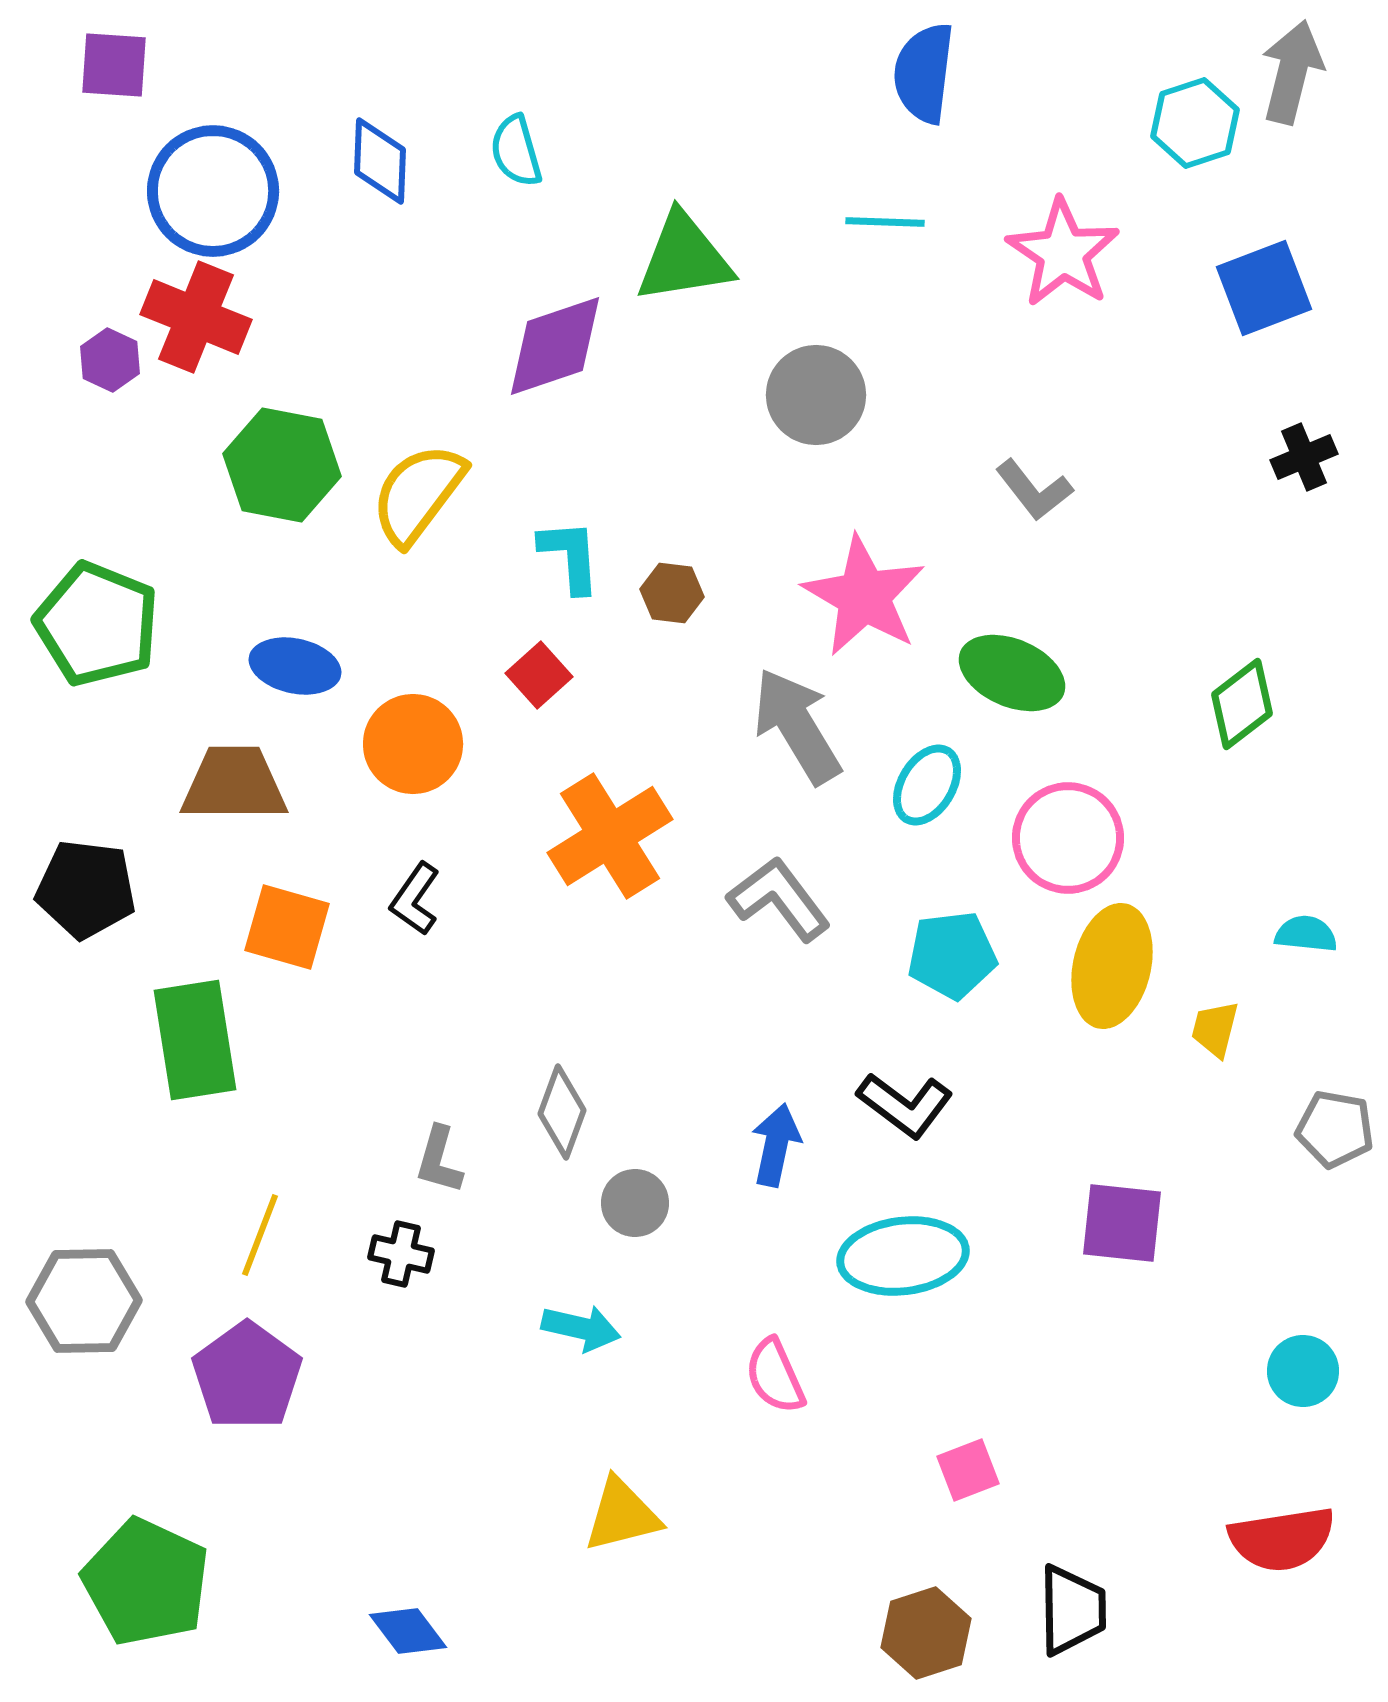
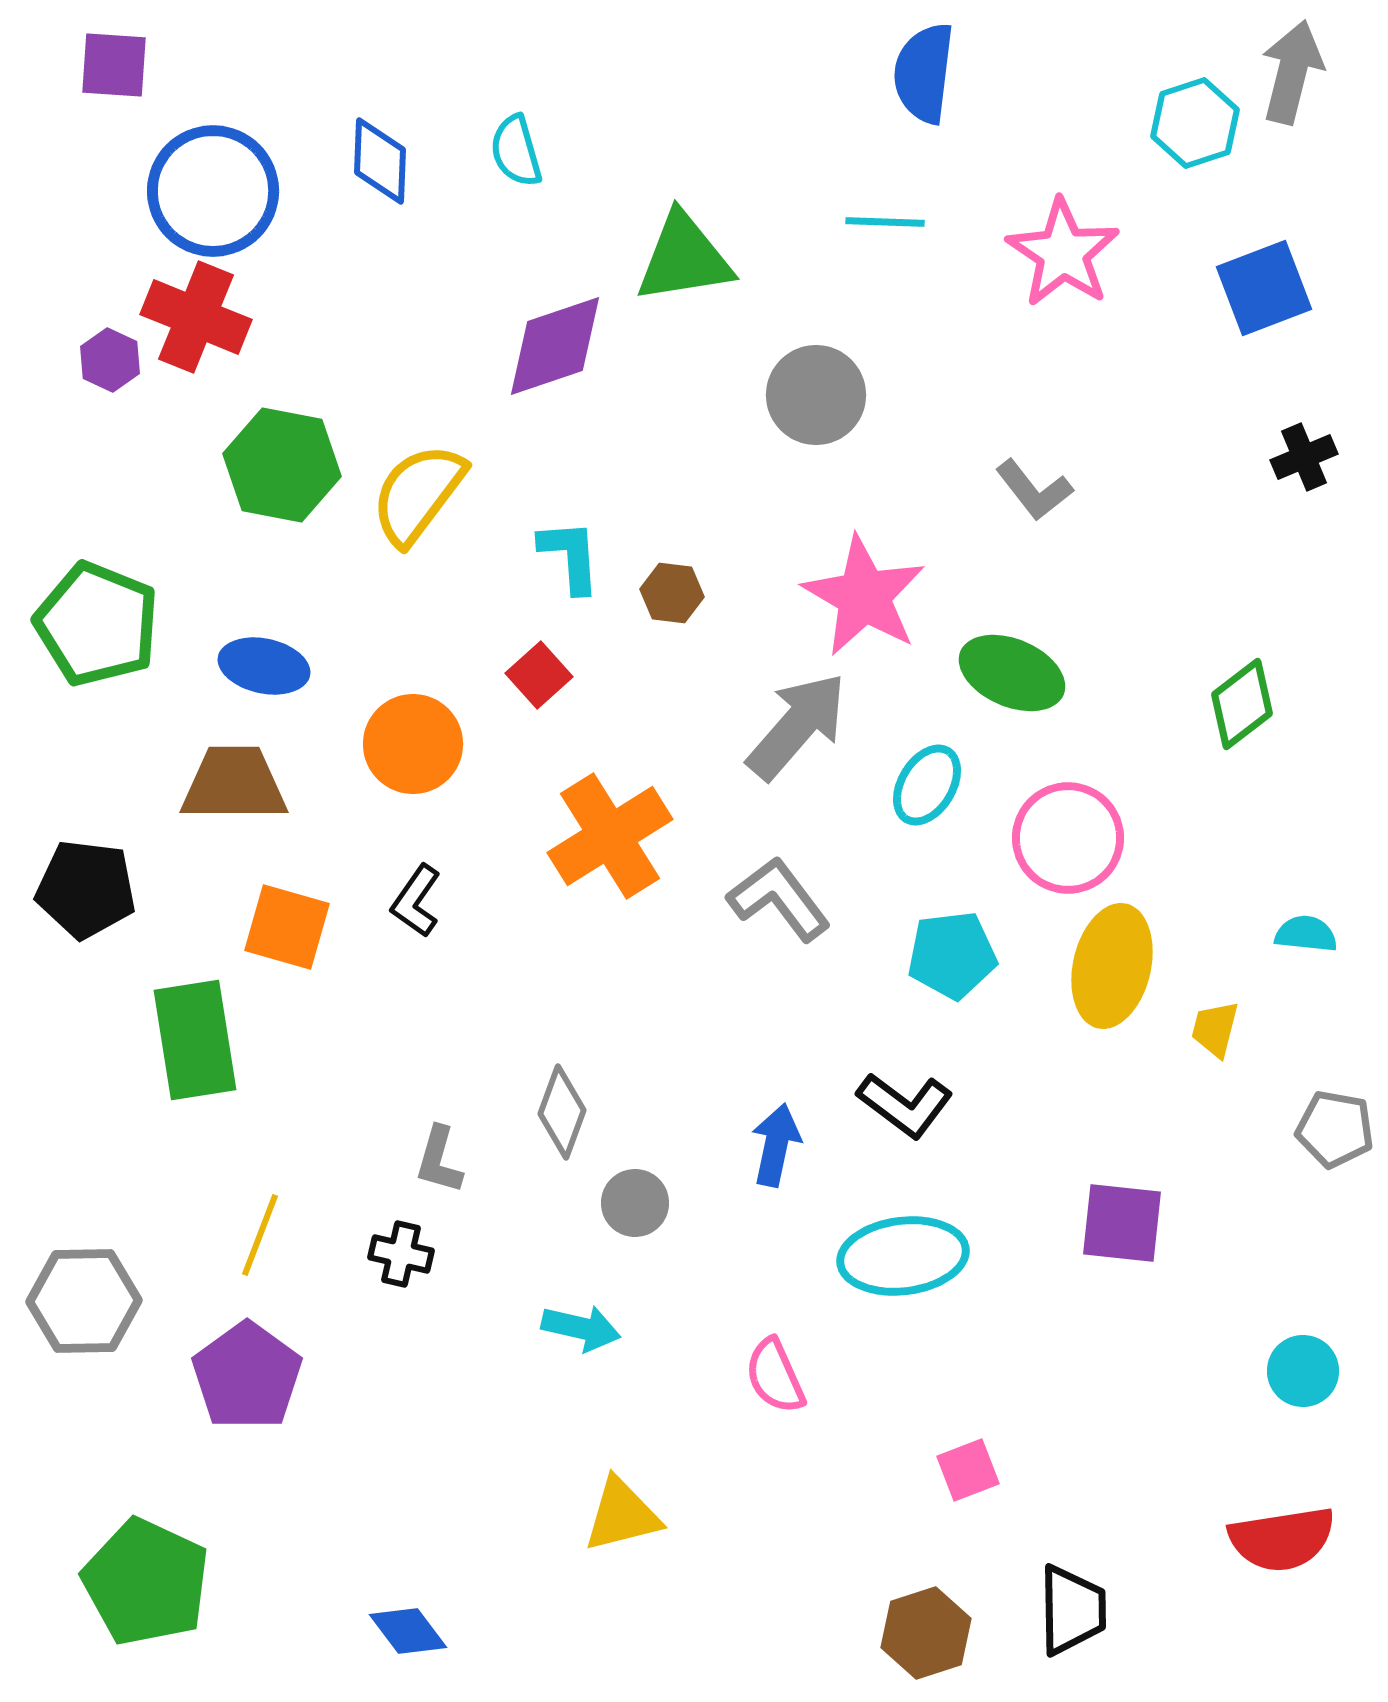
blue ellipse at (295, 666): moved 31 px left
gray arrow at (797, 726): rotated 72 degrees clockwise
black L-shape at (415, 899): moved 1 px right, 2 px down
